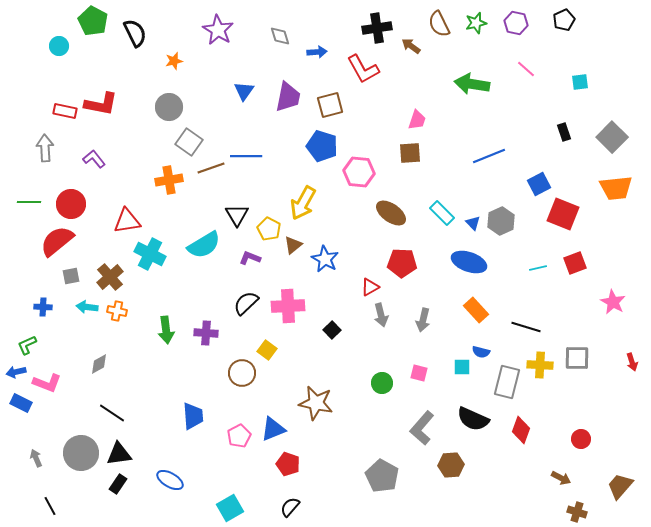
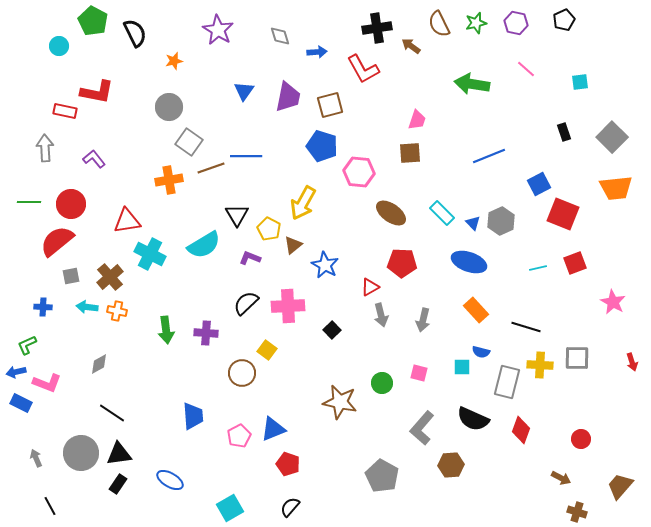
red L-shape at (101, 104): moved 4 px left, 12 px up
blue star at (325, 259): moved 6 px down
brown star at (316, 403): moved 24 px right, 1 px up
